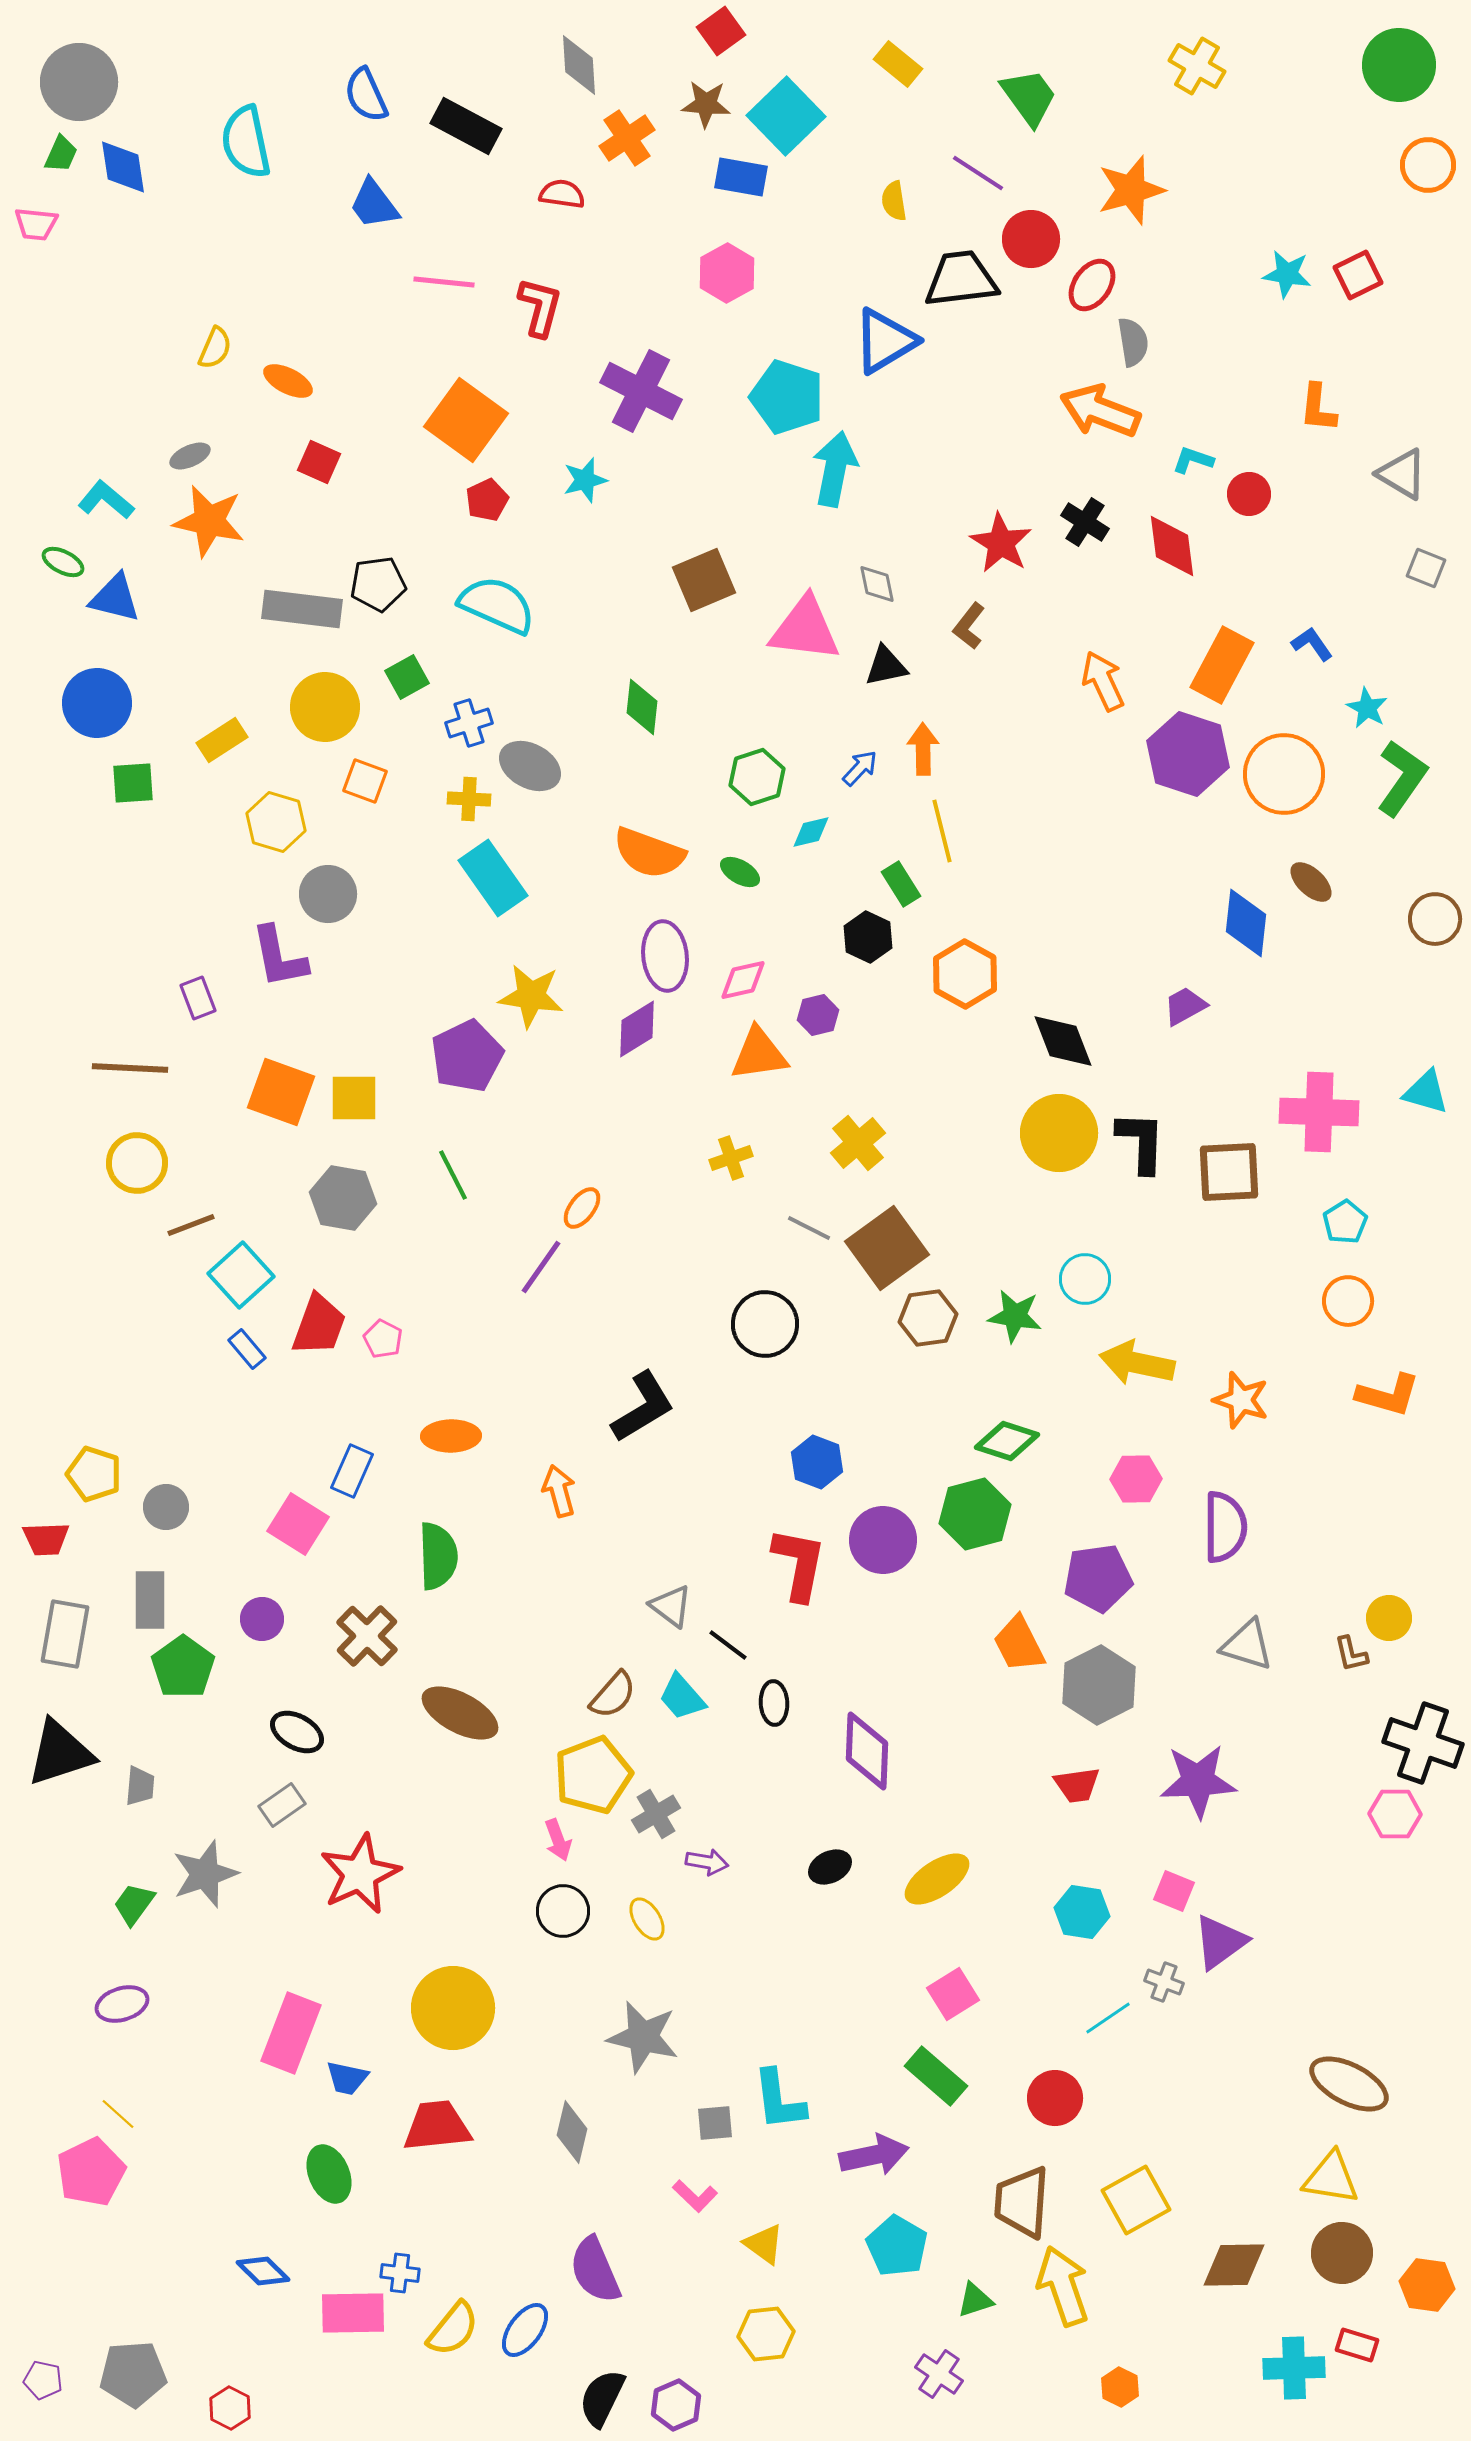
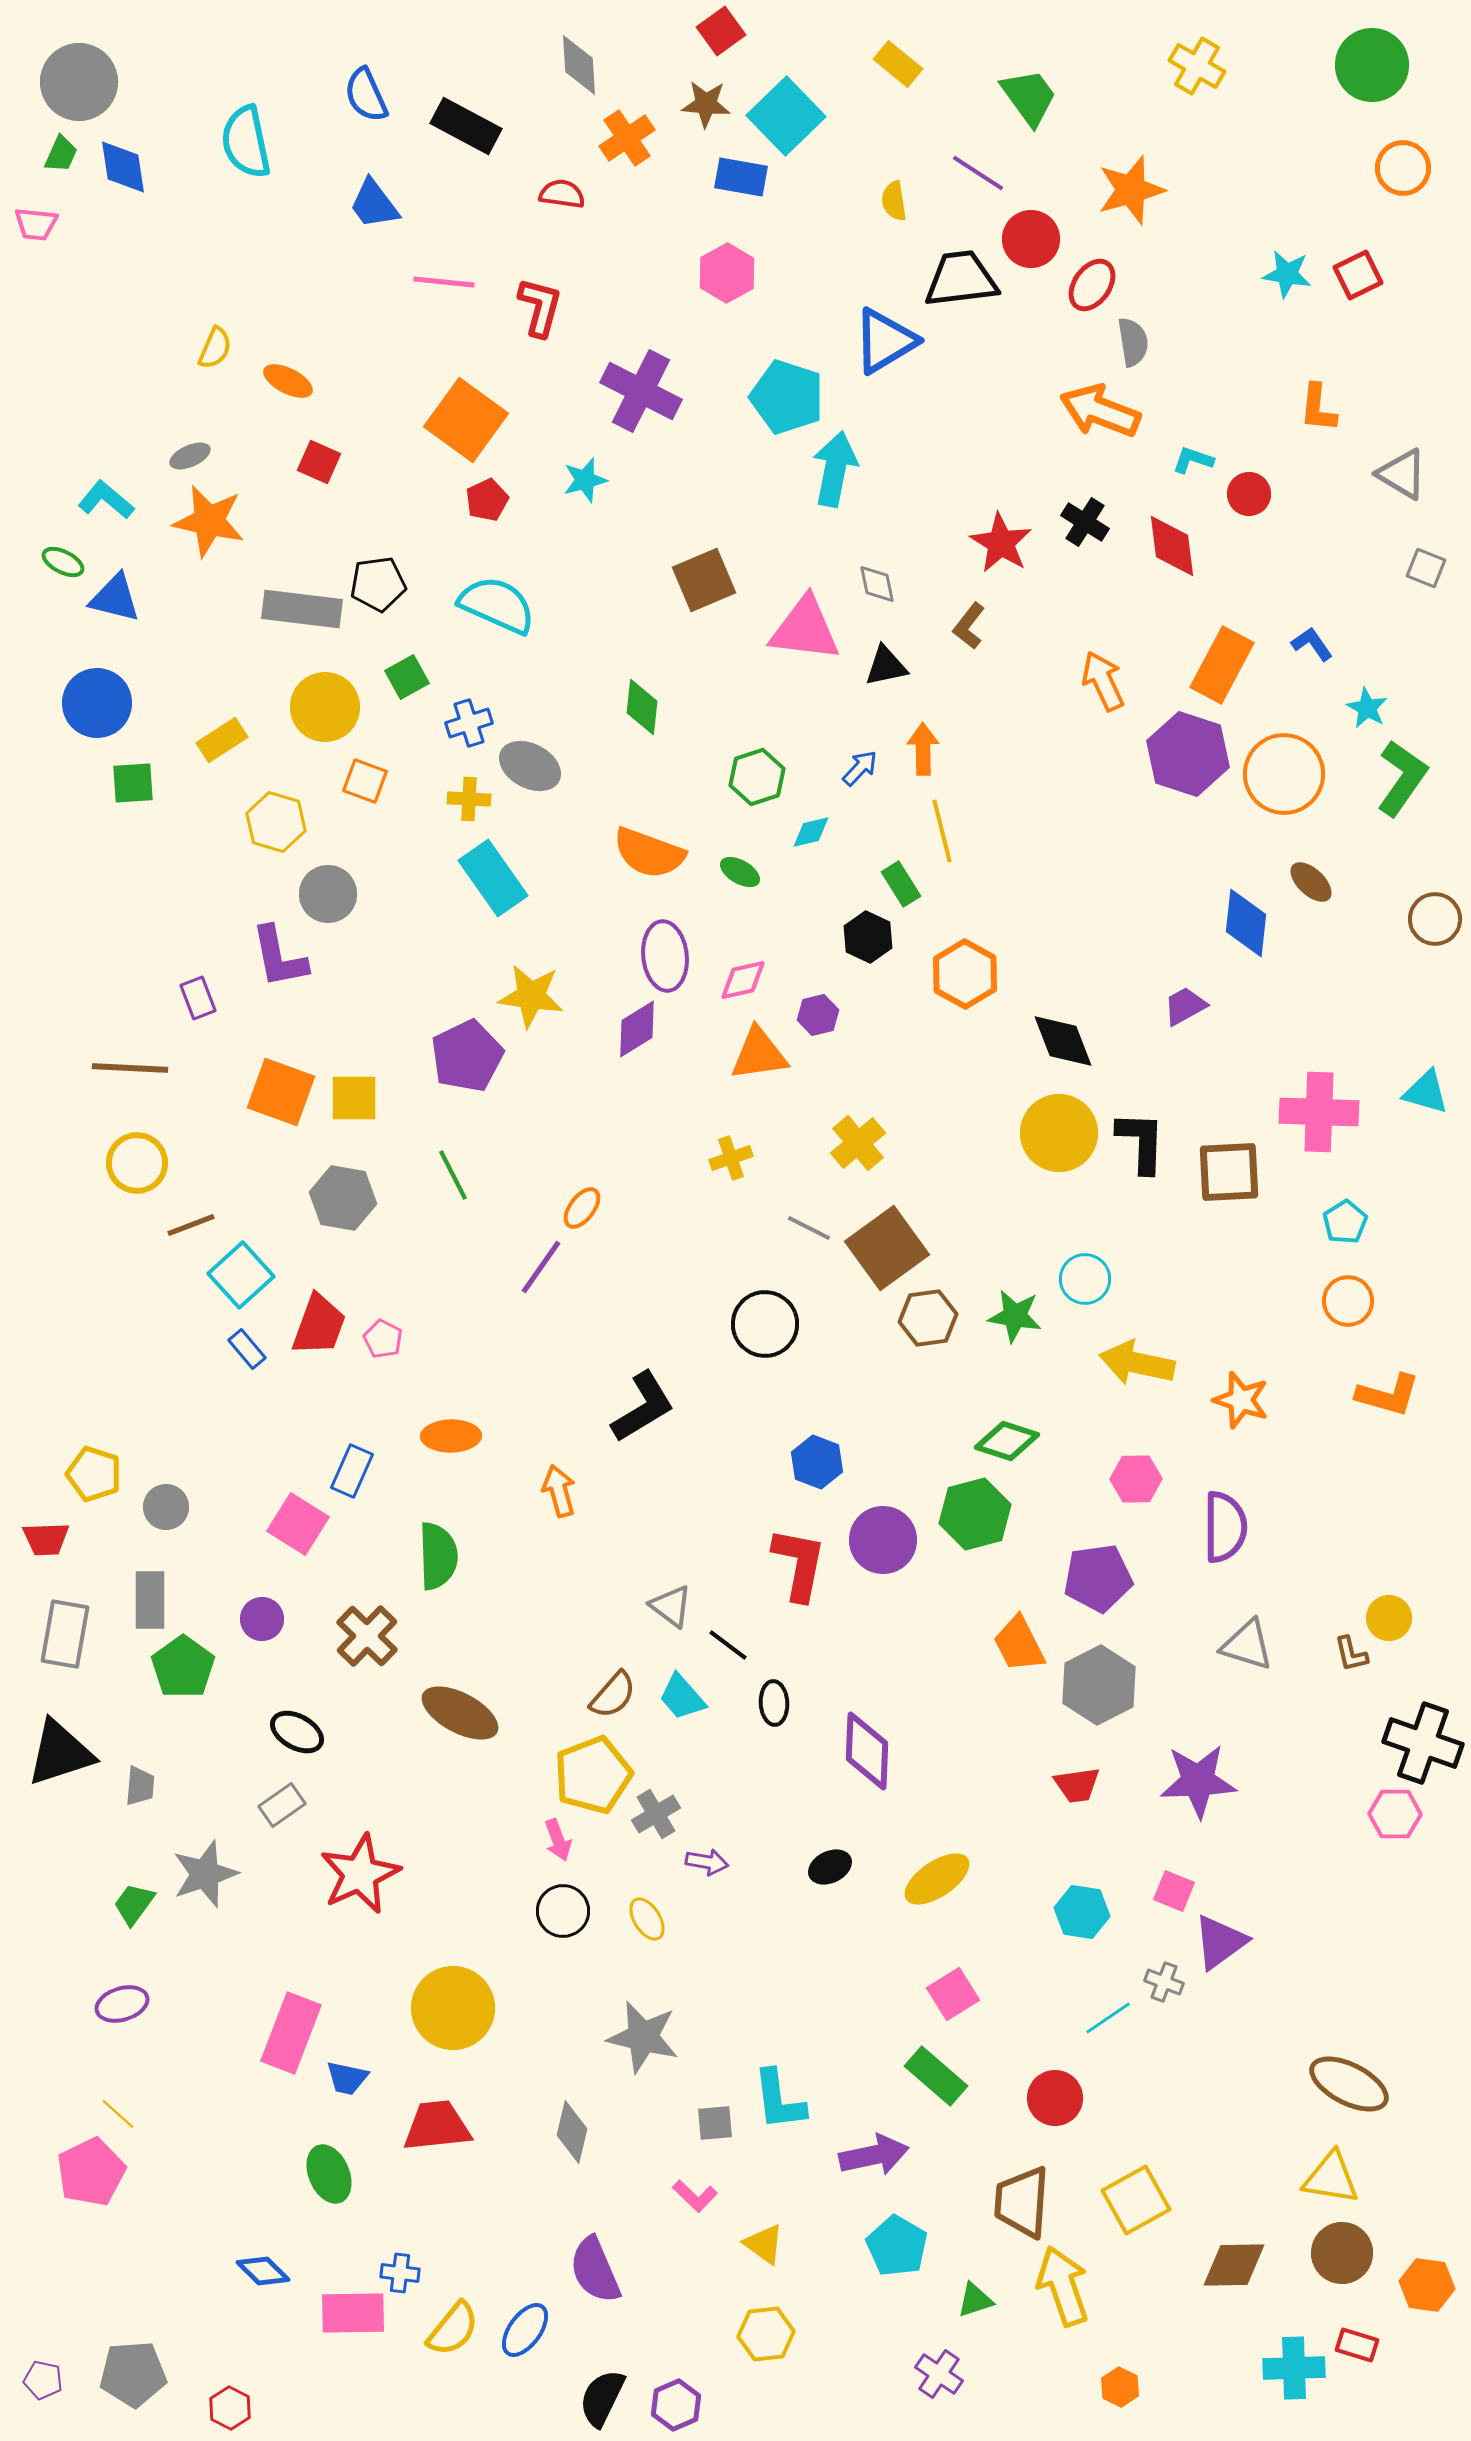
green circle at (1399, 65): moved 27 px left
orange circle at (1428, 165): moved 25 px left, 3 px down
